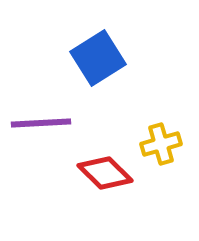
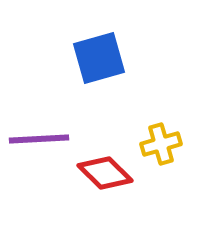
blue square: moved 1 px right; rotated 16 degrees clockwise
purple line: moved 2 px left, 16 px down
